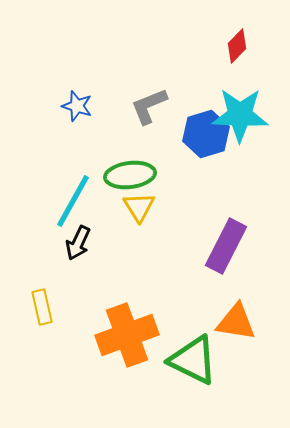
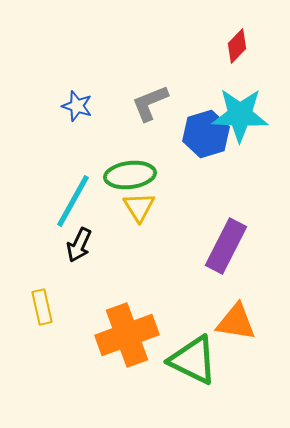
gray L-shape: moved 1 px right, 3 px up
black arrow: moved 1 px right, 2 px down
